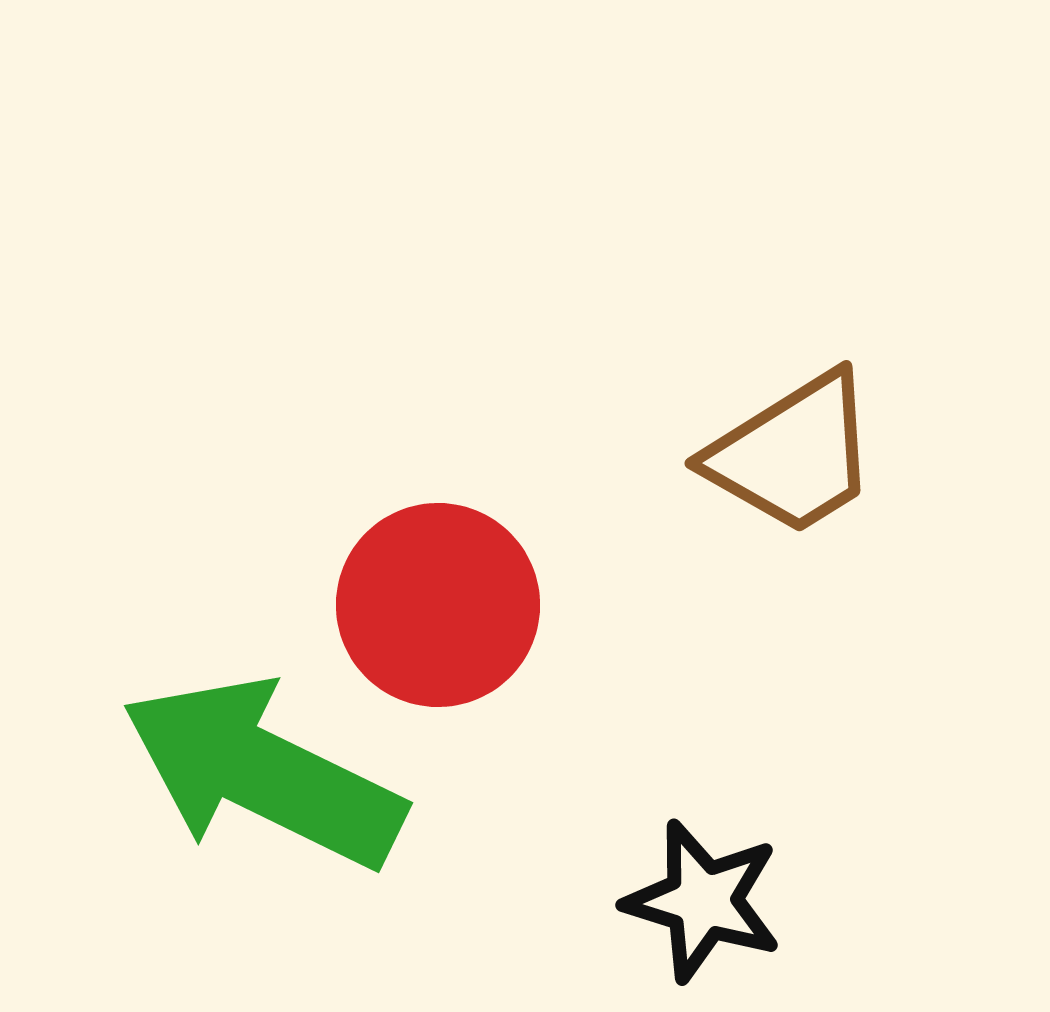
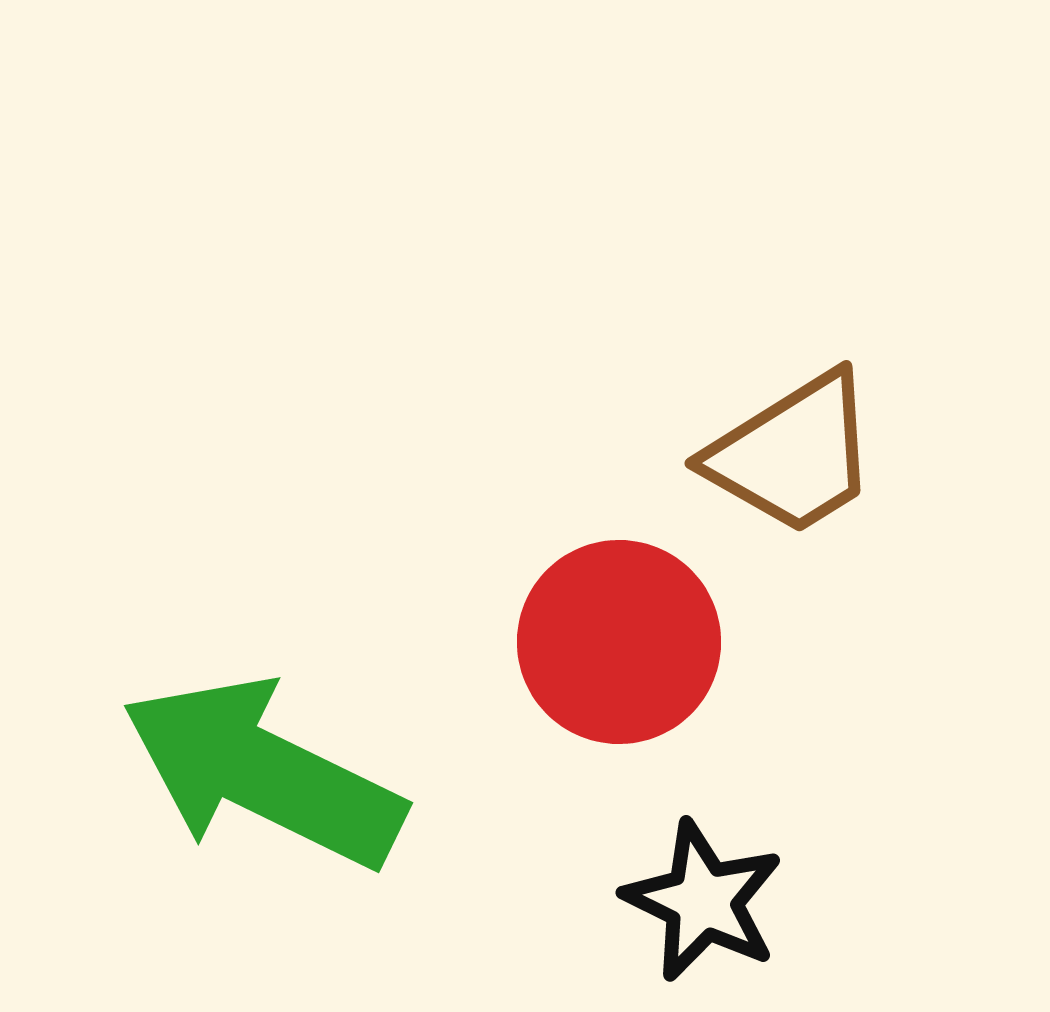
red circle: moved 181 px right, 37 px down
black star: rotated 9 degrees clockwise
